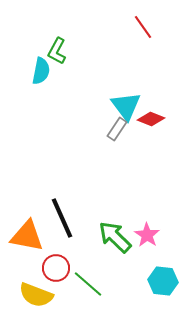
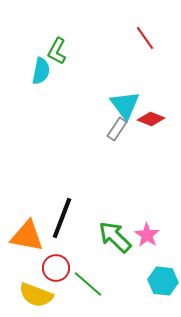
red line: moved 2 px right, 11 px down
cyan triangle: moved 1 px left, 1 px up
black line: rotated 45 degrees clockwise
